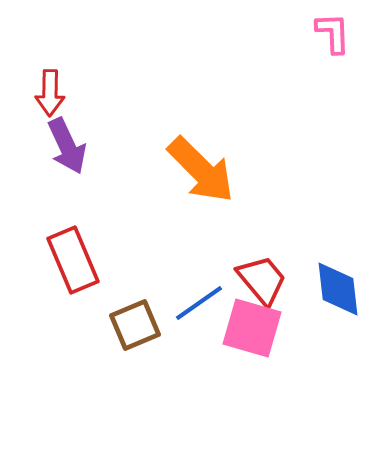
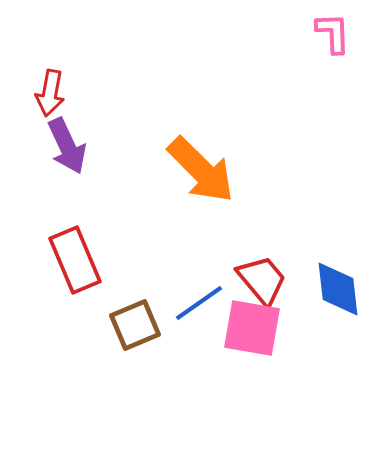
red arrow: rotated 9 degrees clockwise
red rectangle: moved 2 px right
pink square: rotated 6 degrees counterclockwise
